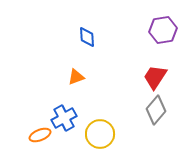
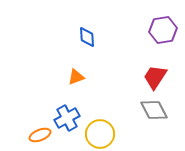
gray diamond: moved 2 px left; rotated 68 degrees counterclockwise
blue cross: moved 3 px right
